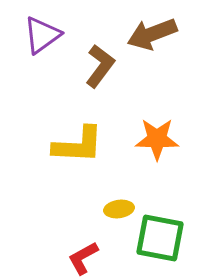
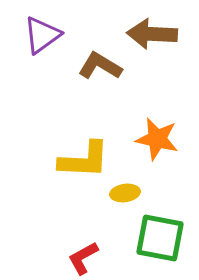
brown arrow: rotated 24 degrees clockwise
brown L-shape: rotated 96 degrees counterclockwise
orange star: rotated 12 degrees clockwise
yellow L-shape: moved 6 px right, 15 px down
yellow ellipse: moved 6 px right, 16 px up
